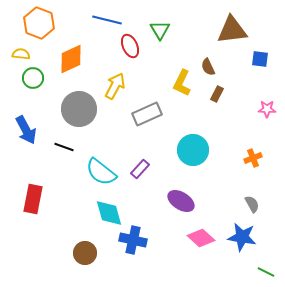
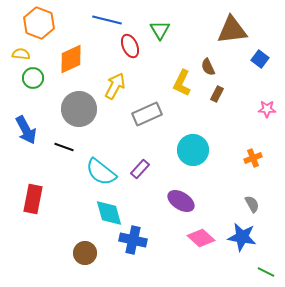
blue square: rotated 30 degrees clockwise
